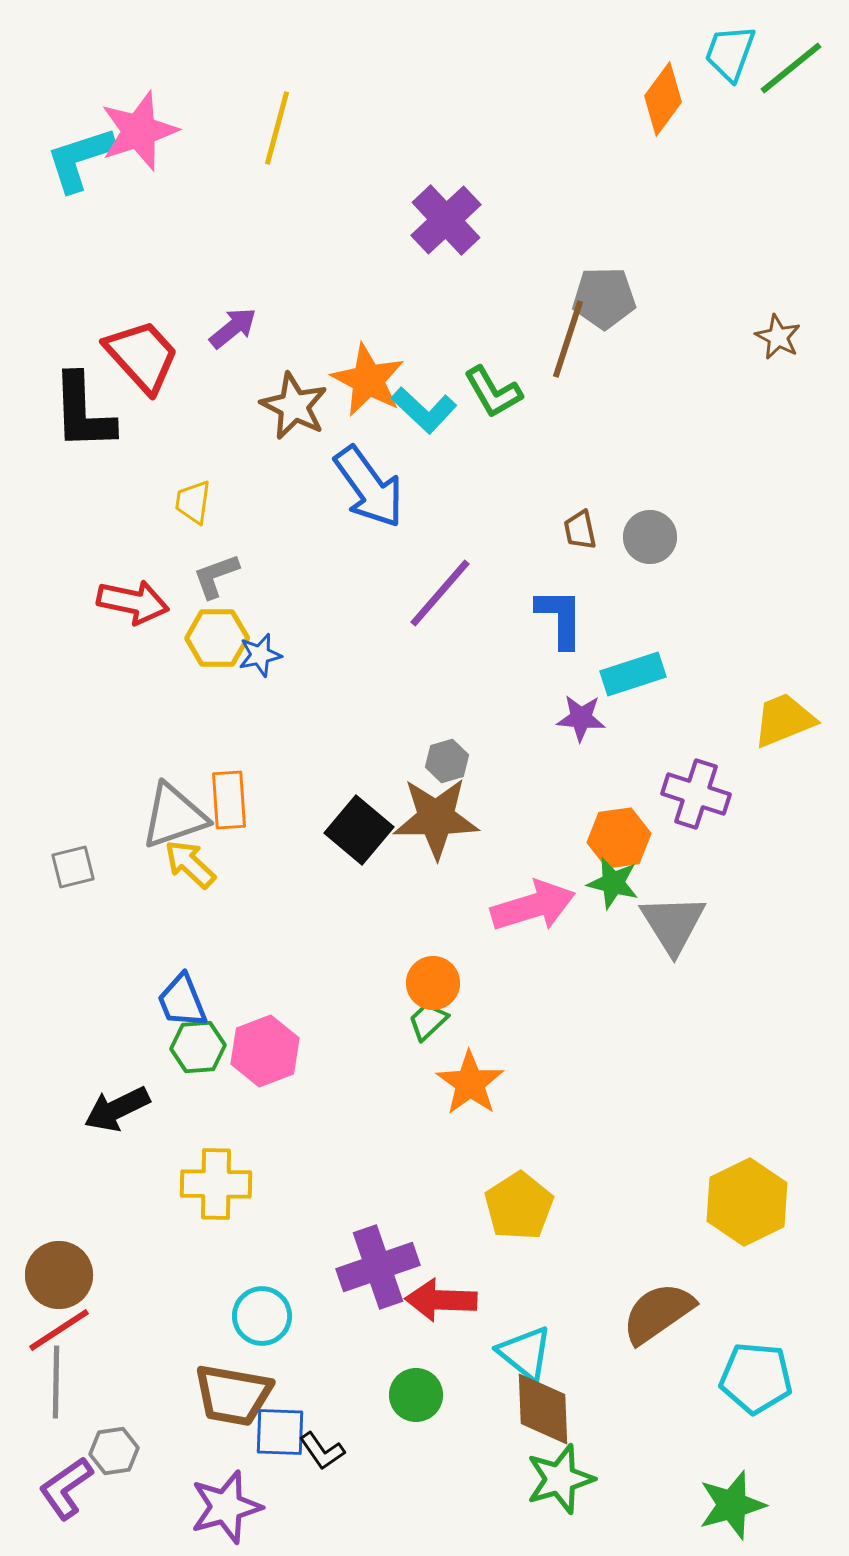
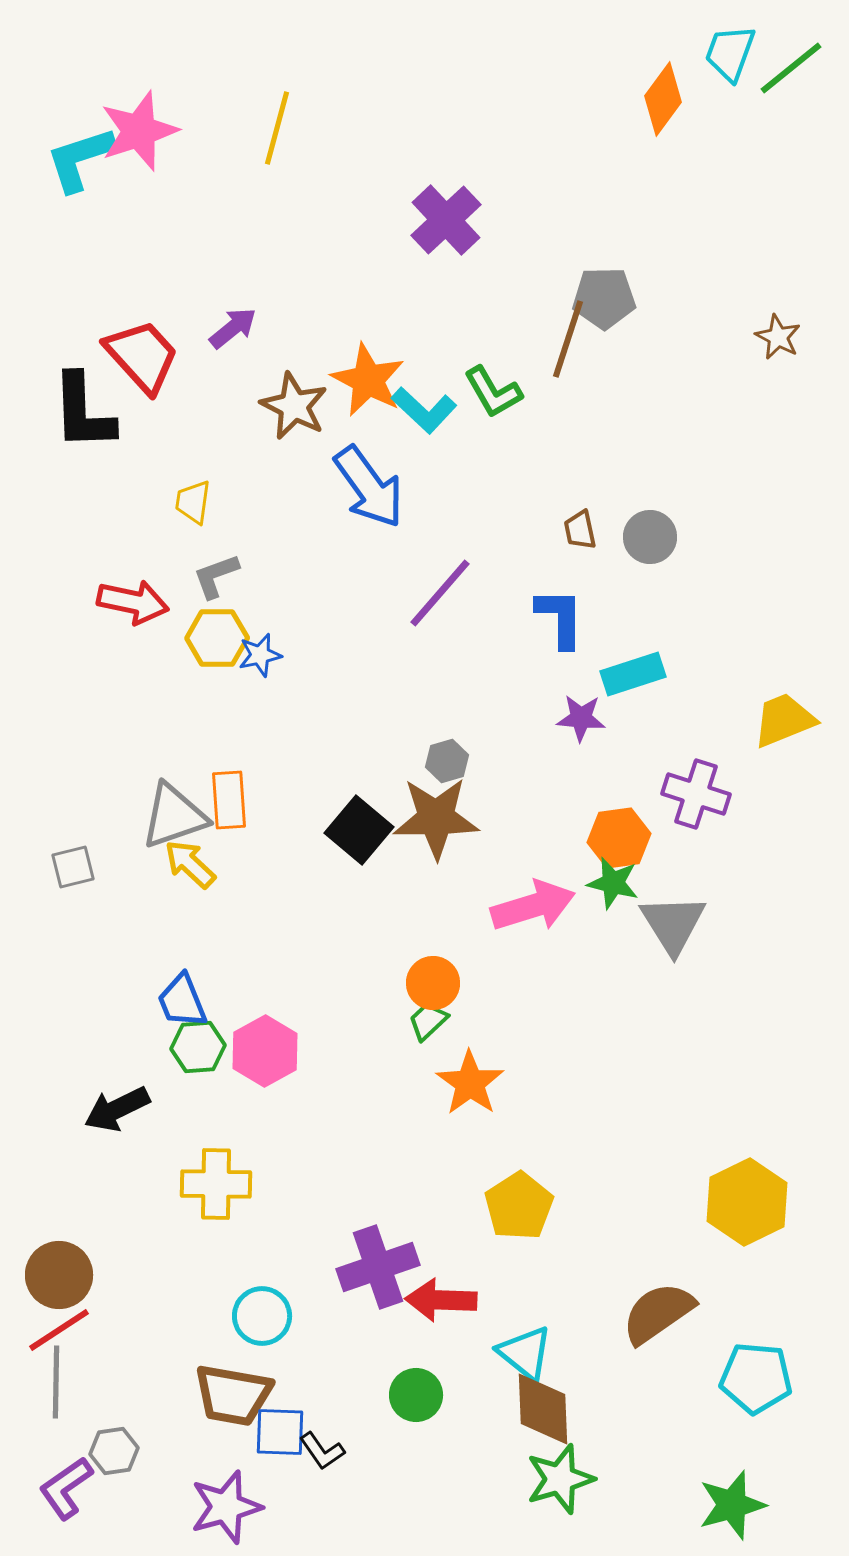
pink hexagon at (265, 1051): rotated 8 degrees counterclockwise
